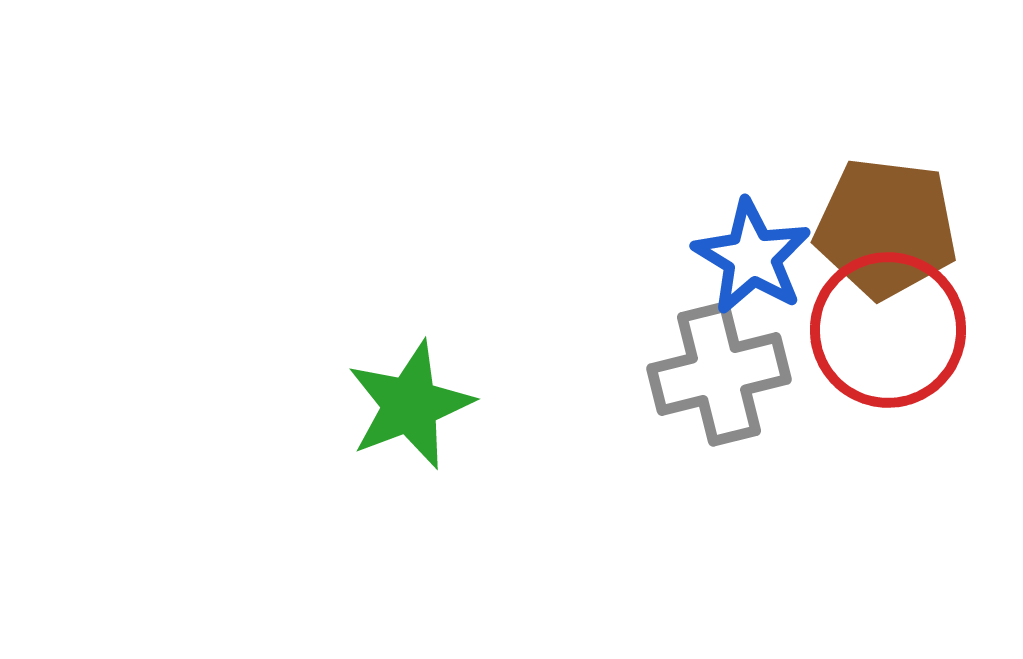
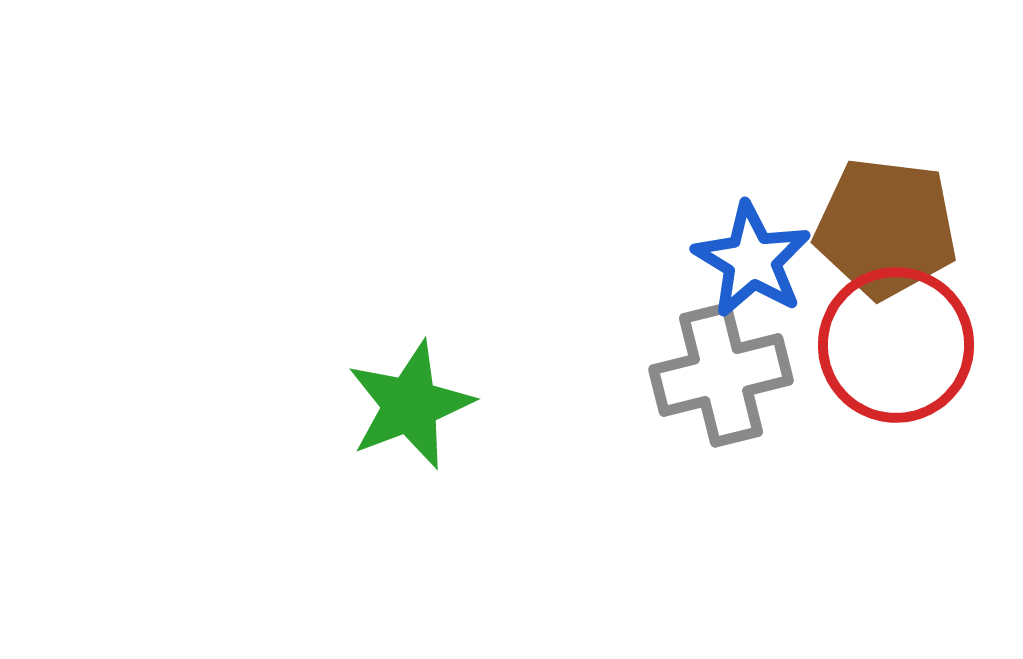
blue star: moved 3 px down
red circle: moved 8 px right, 15 px down
gray cross: moved 2 px right, 1 px down
